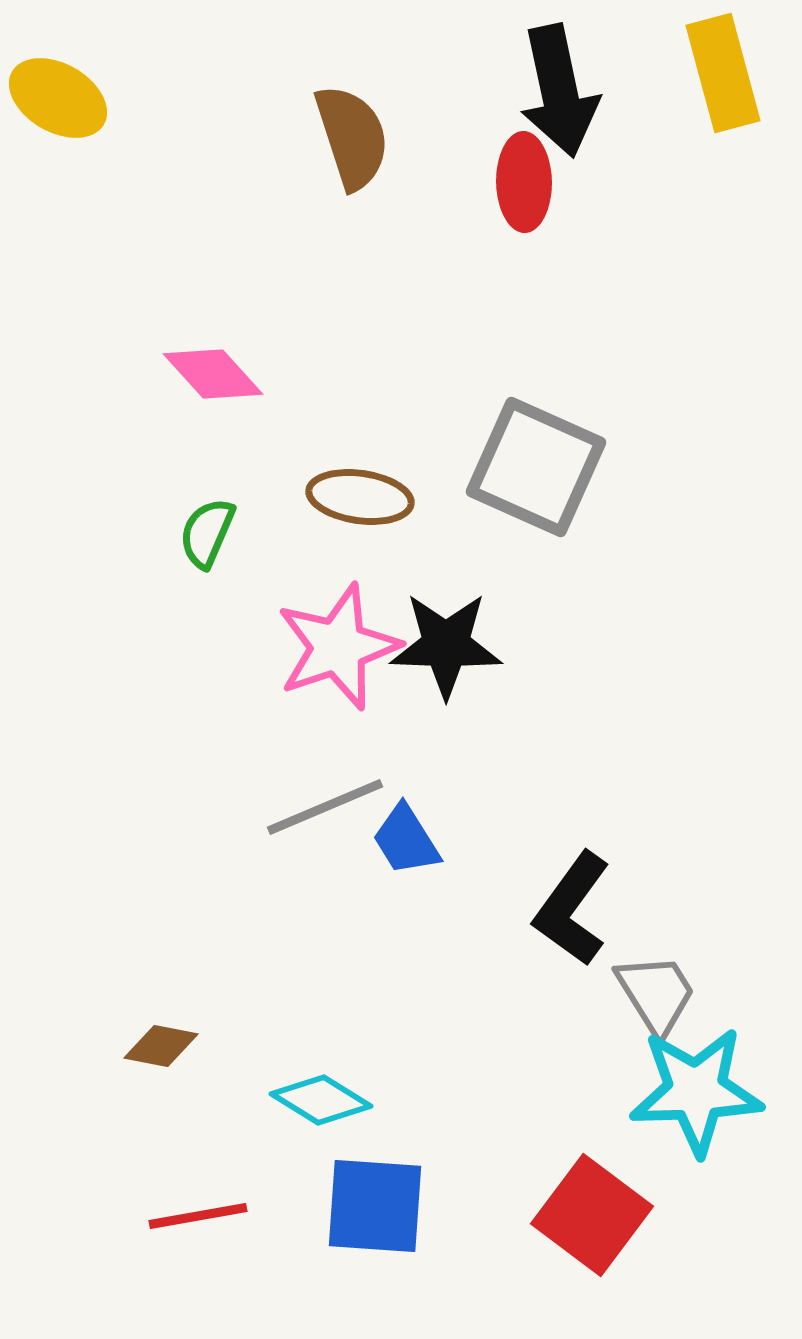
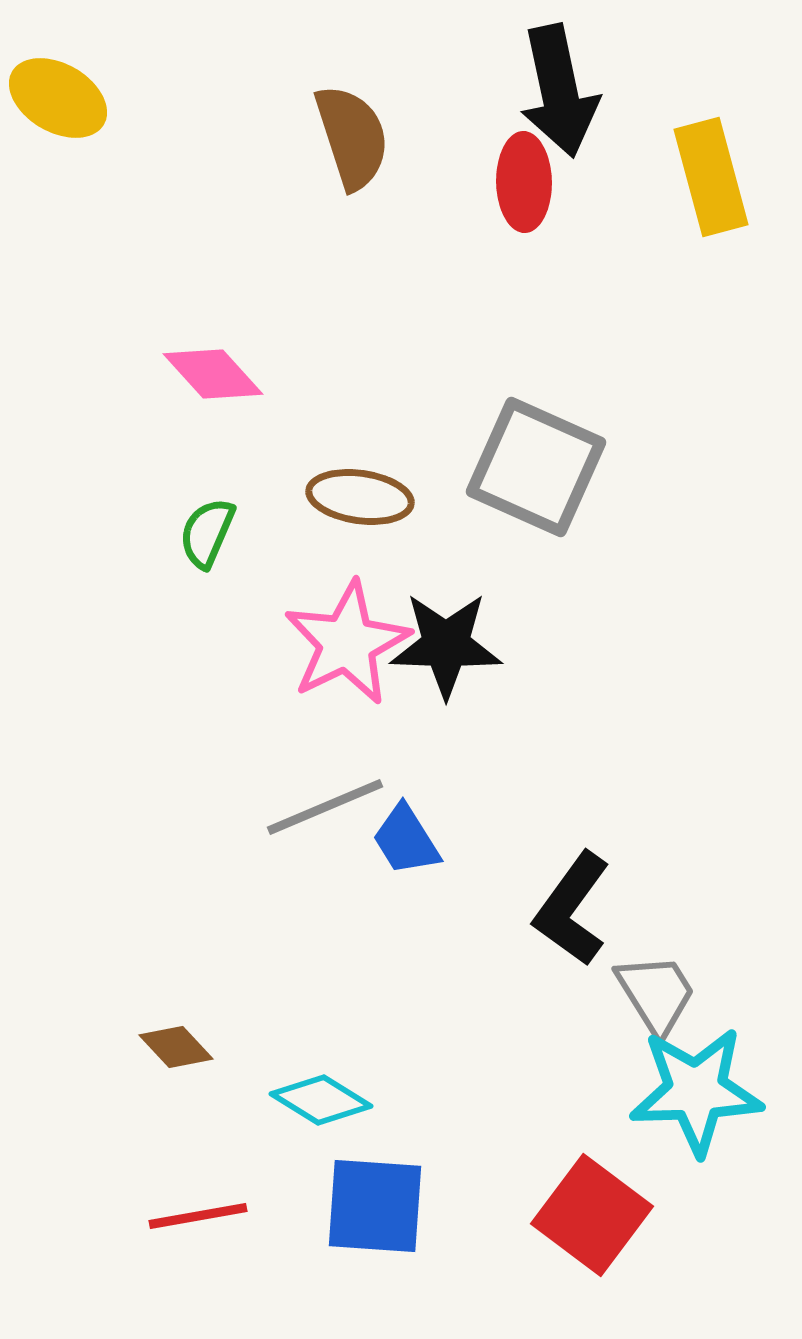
yellow rectangle: moved 12 px left, 104 px down
pink star: moved 9 px right, 4 px up; rotated 7 degrees counterclockwise
brown diamond: moved 15 px right, 1 px down; rotated 36 degrees clockwise
